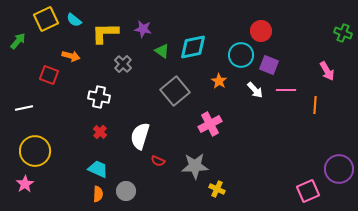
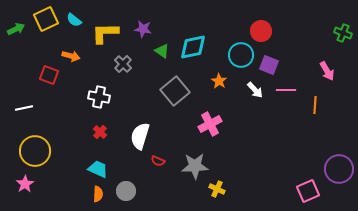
green arrow: moved 2 px left, 12 px up; rotated 24 degrees clockwise
